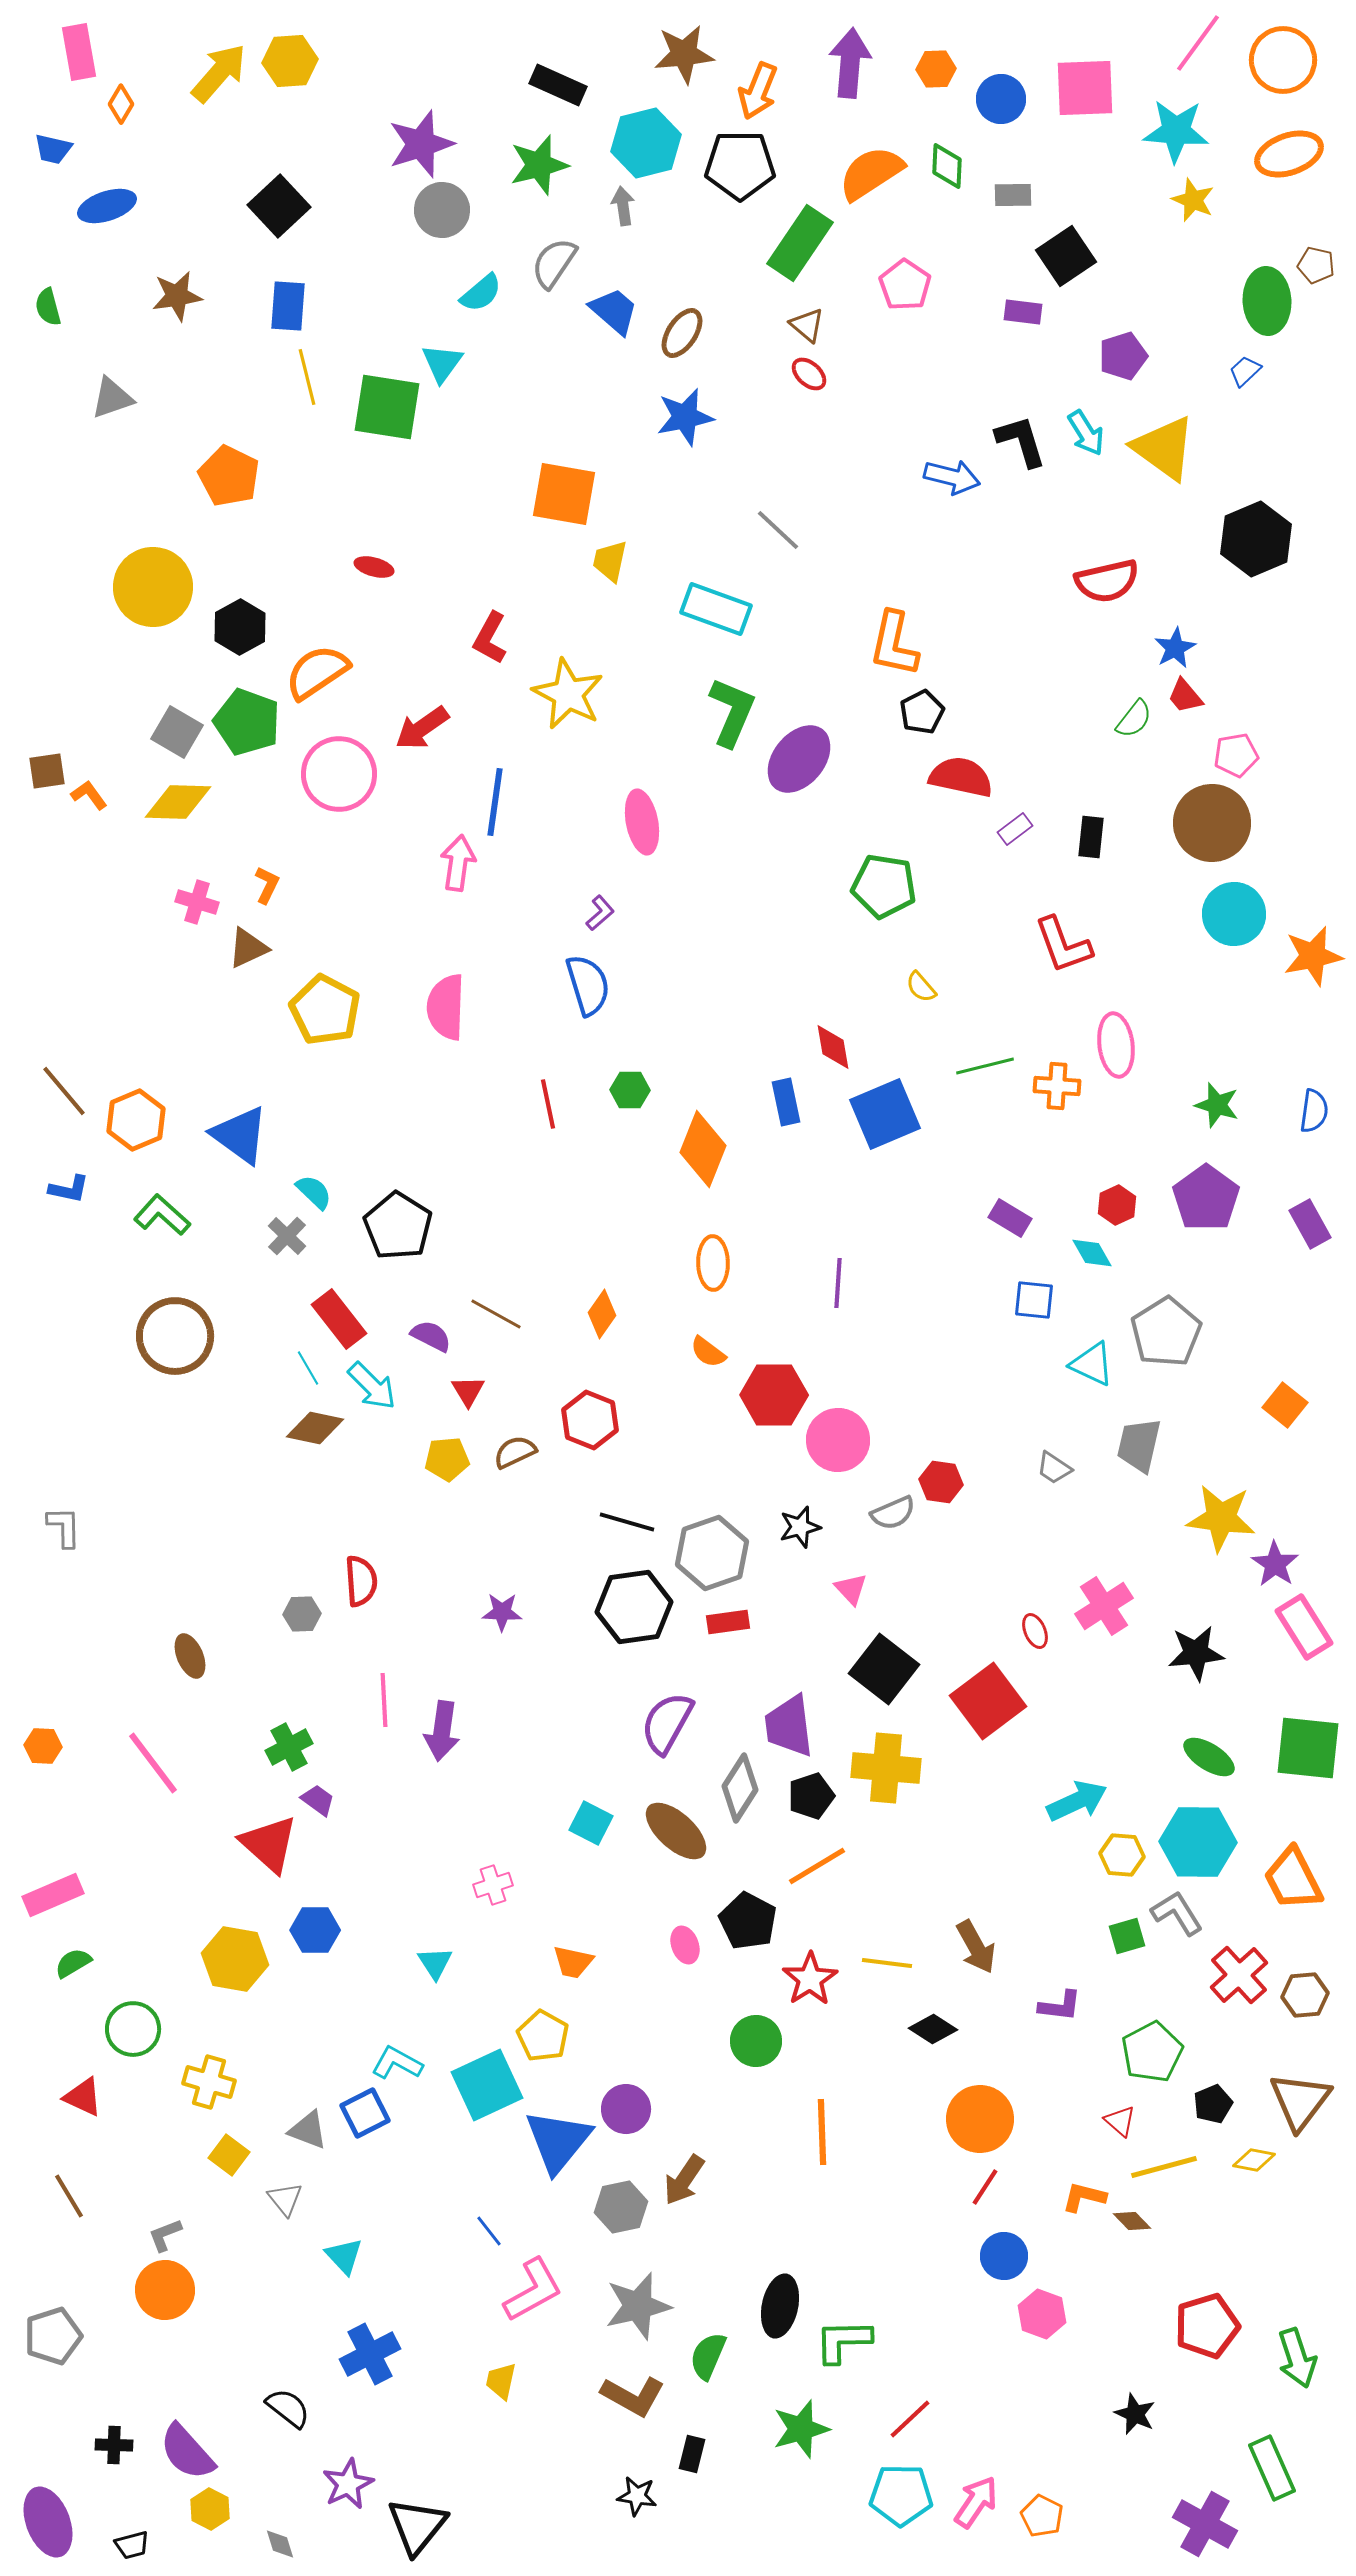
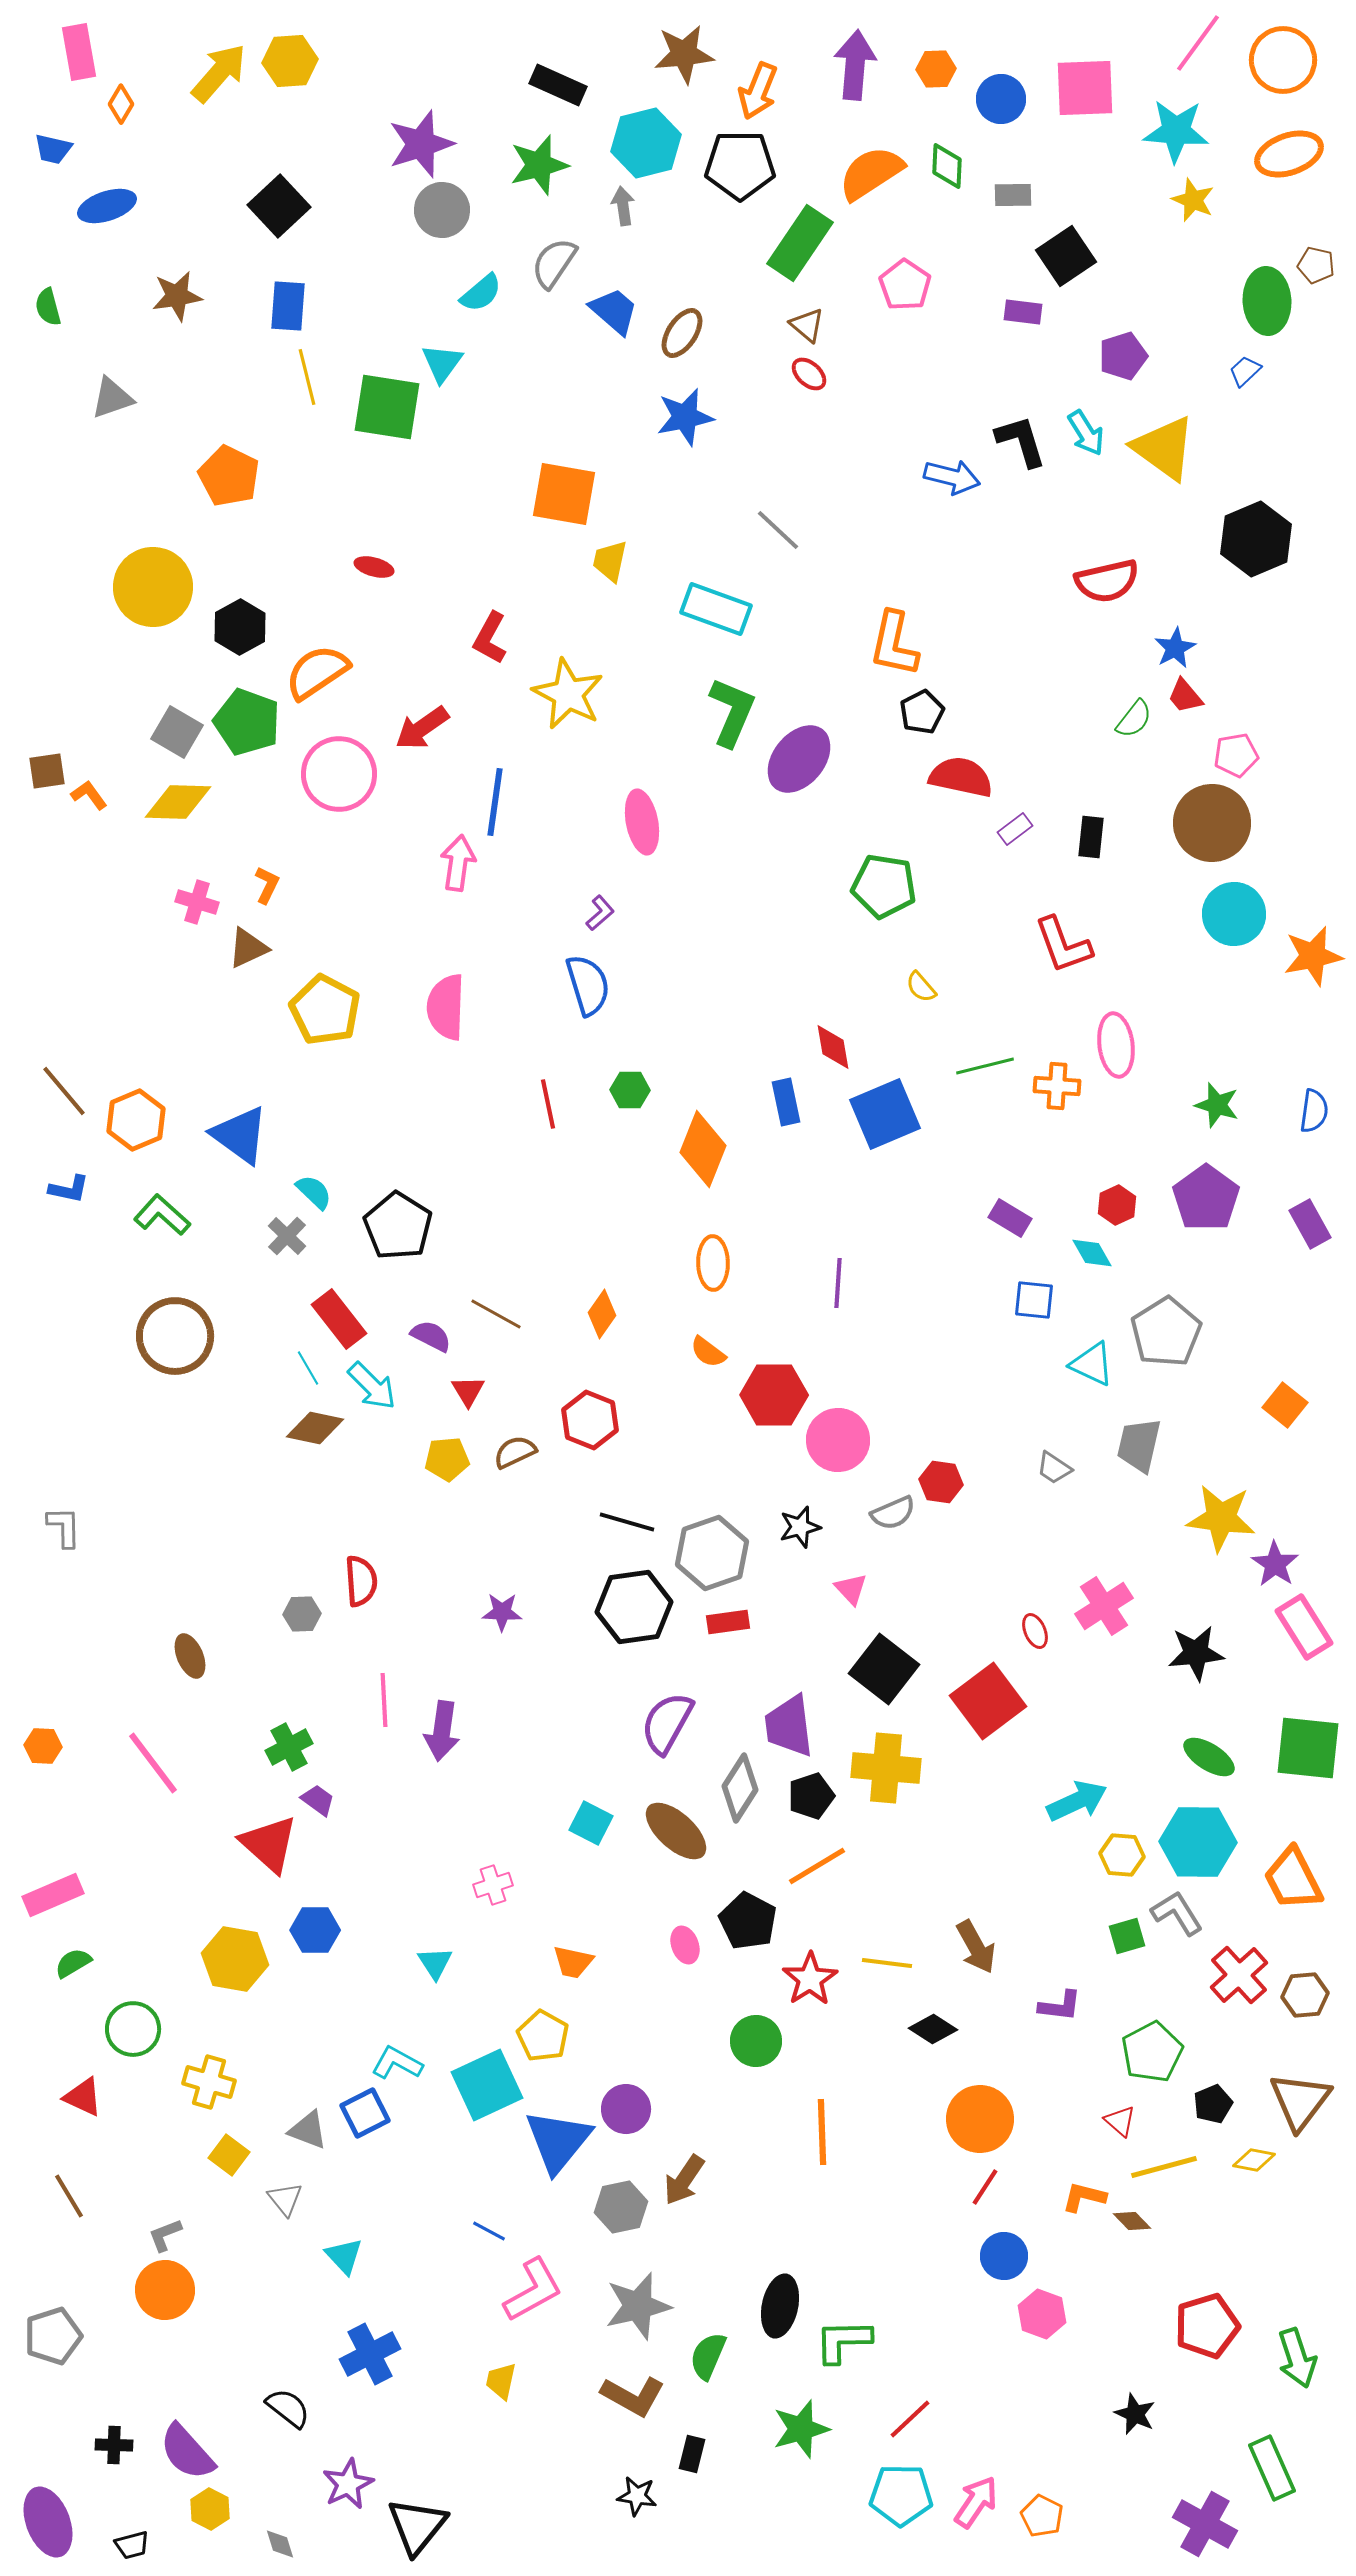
purple arrow at (850, 63): moved 5 px right, 2 px down
blue line at (489, 2231): rotated 24 degrees counterclockwise
